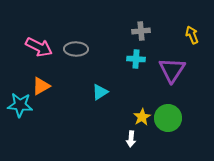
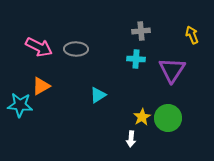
cyan triangle: moved 2 px left, 3 px down
